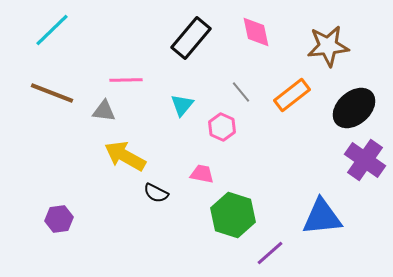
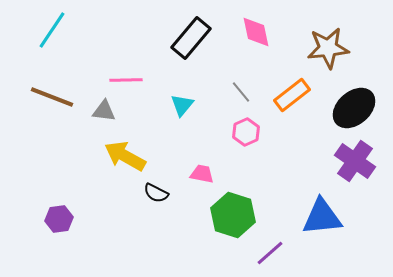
cyan line: rotated 12 degrees counterclockwise
brown star: moved 2 px down
brown line: moved 4 px down
pink hexagon: moved 24 px right, 5 px down; rotated 12 degrees clockwise
purple cross: moved 10 px left, 1 px down
